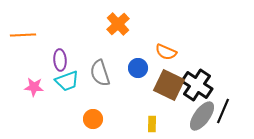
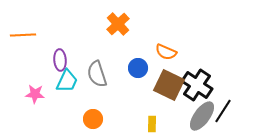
gray semicircle: moved 3 px left, 1 px down
cyan trapezoid: rotated 45 degrees counterclockwise
pink star: moved 1 px right, 7 px down
black line: rotated 10 degrees clockwise
